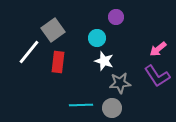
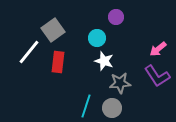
cyan line: moved 5 px right, 1 px down; rotated 70 degrees counterclockwise
